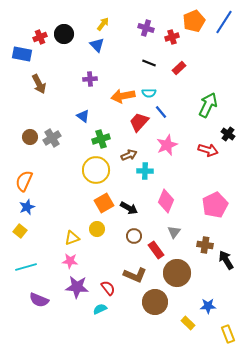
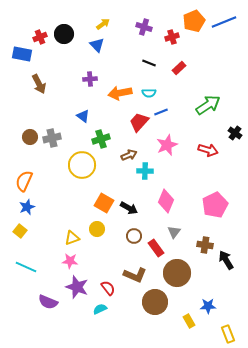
blue line at (224, 22): rotated 35 degrees clockwise
yellow arrow at (103, 24): rotated 16 degrees clockwise
purple cross at (146, 28): moved 2 px left, 1 px up
orange arrow at (123, 96): moved 3 px left, 3 px up
green arrow at (208, 105): rotated 30 degrees clockwise
blue line at (161, 112): rotated 72 degrees counterclockwise
black cross at (228, 134): moved 7 px right, 1 px up
gray cross at (52, 138): rotated 18 degrees clockwise
yellow circle at (96, 170): moved 14 px left, 5 px up
orange square at (104, 203): rotated 30 degrees counterclockwise
red rectangle at (156, 250): moved 2 px up
cyan line at (26, 267): rotated 40 degrees clockwise
purple star at (77, 287): rotated 15 degrees clockwise
purple semicircle at (39, 300): moved 9 px right, 2 px down
yellow rectangle at (188, 323): moved 1 px right, 2 px up; rotated 16 degrees clockwise
